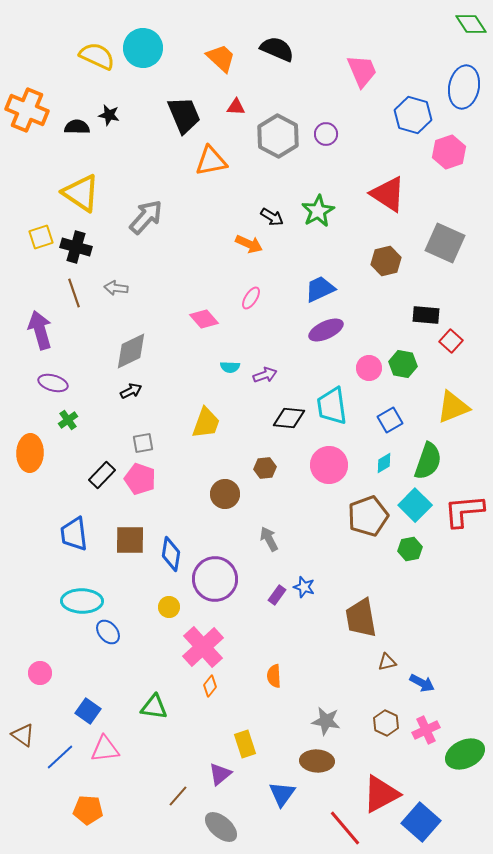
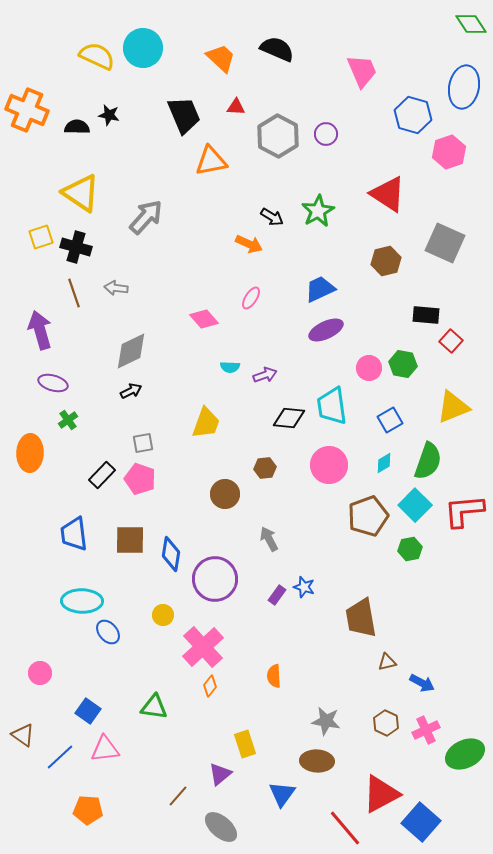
yellow circle at (169, 607): moved 6 px left, 8 px down
